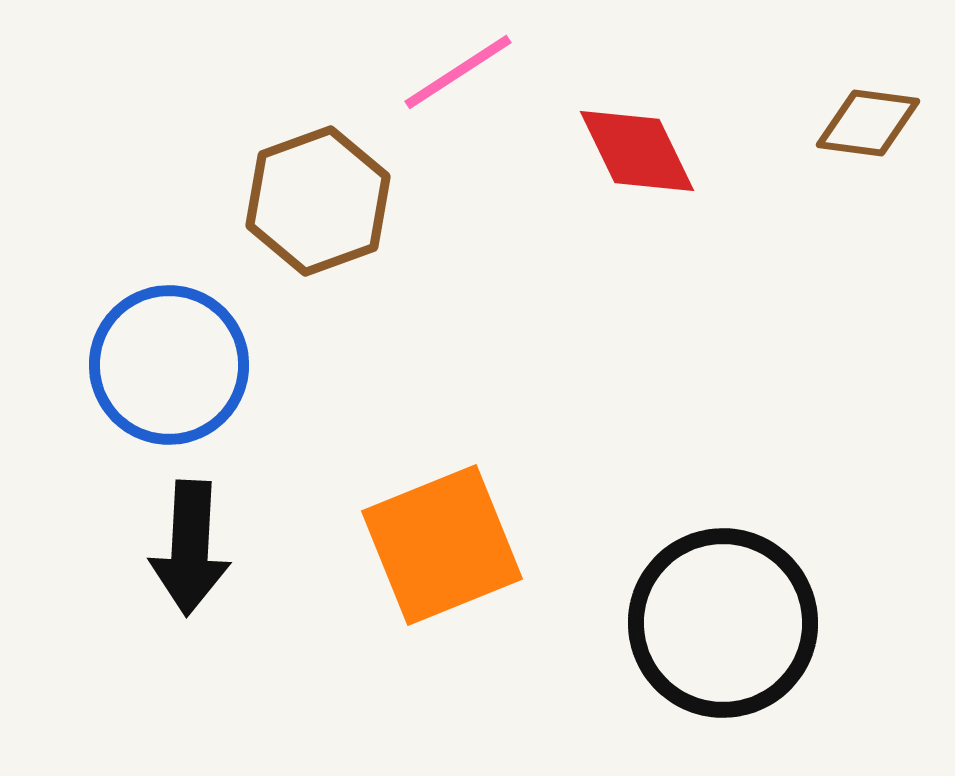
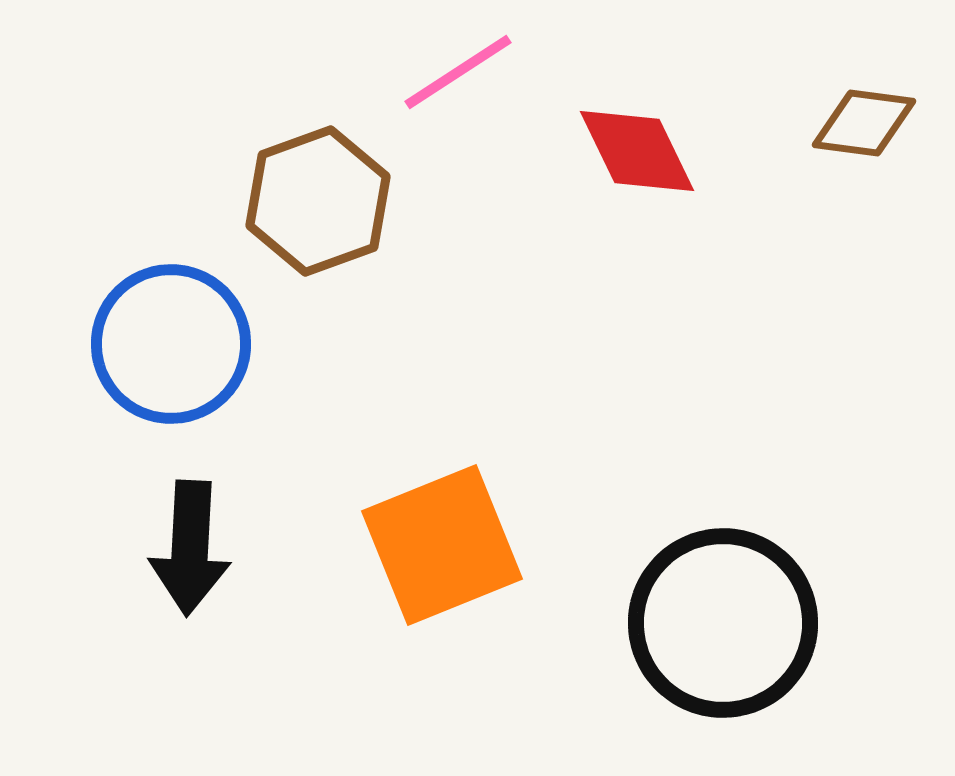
brown diamond: moved 4 px left
blue circle: moved 2 px right, 21 px up
